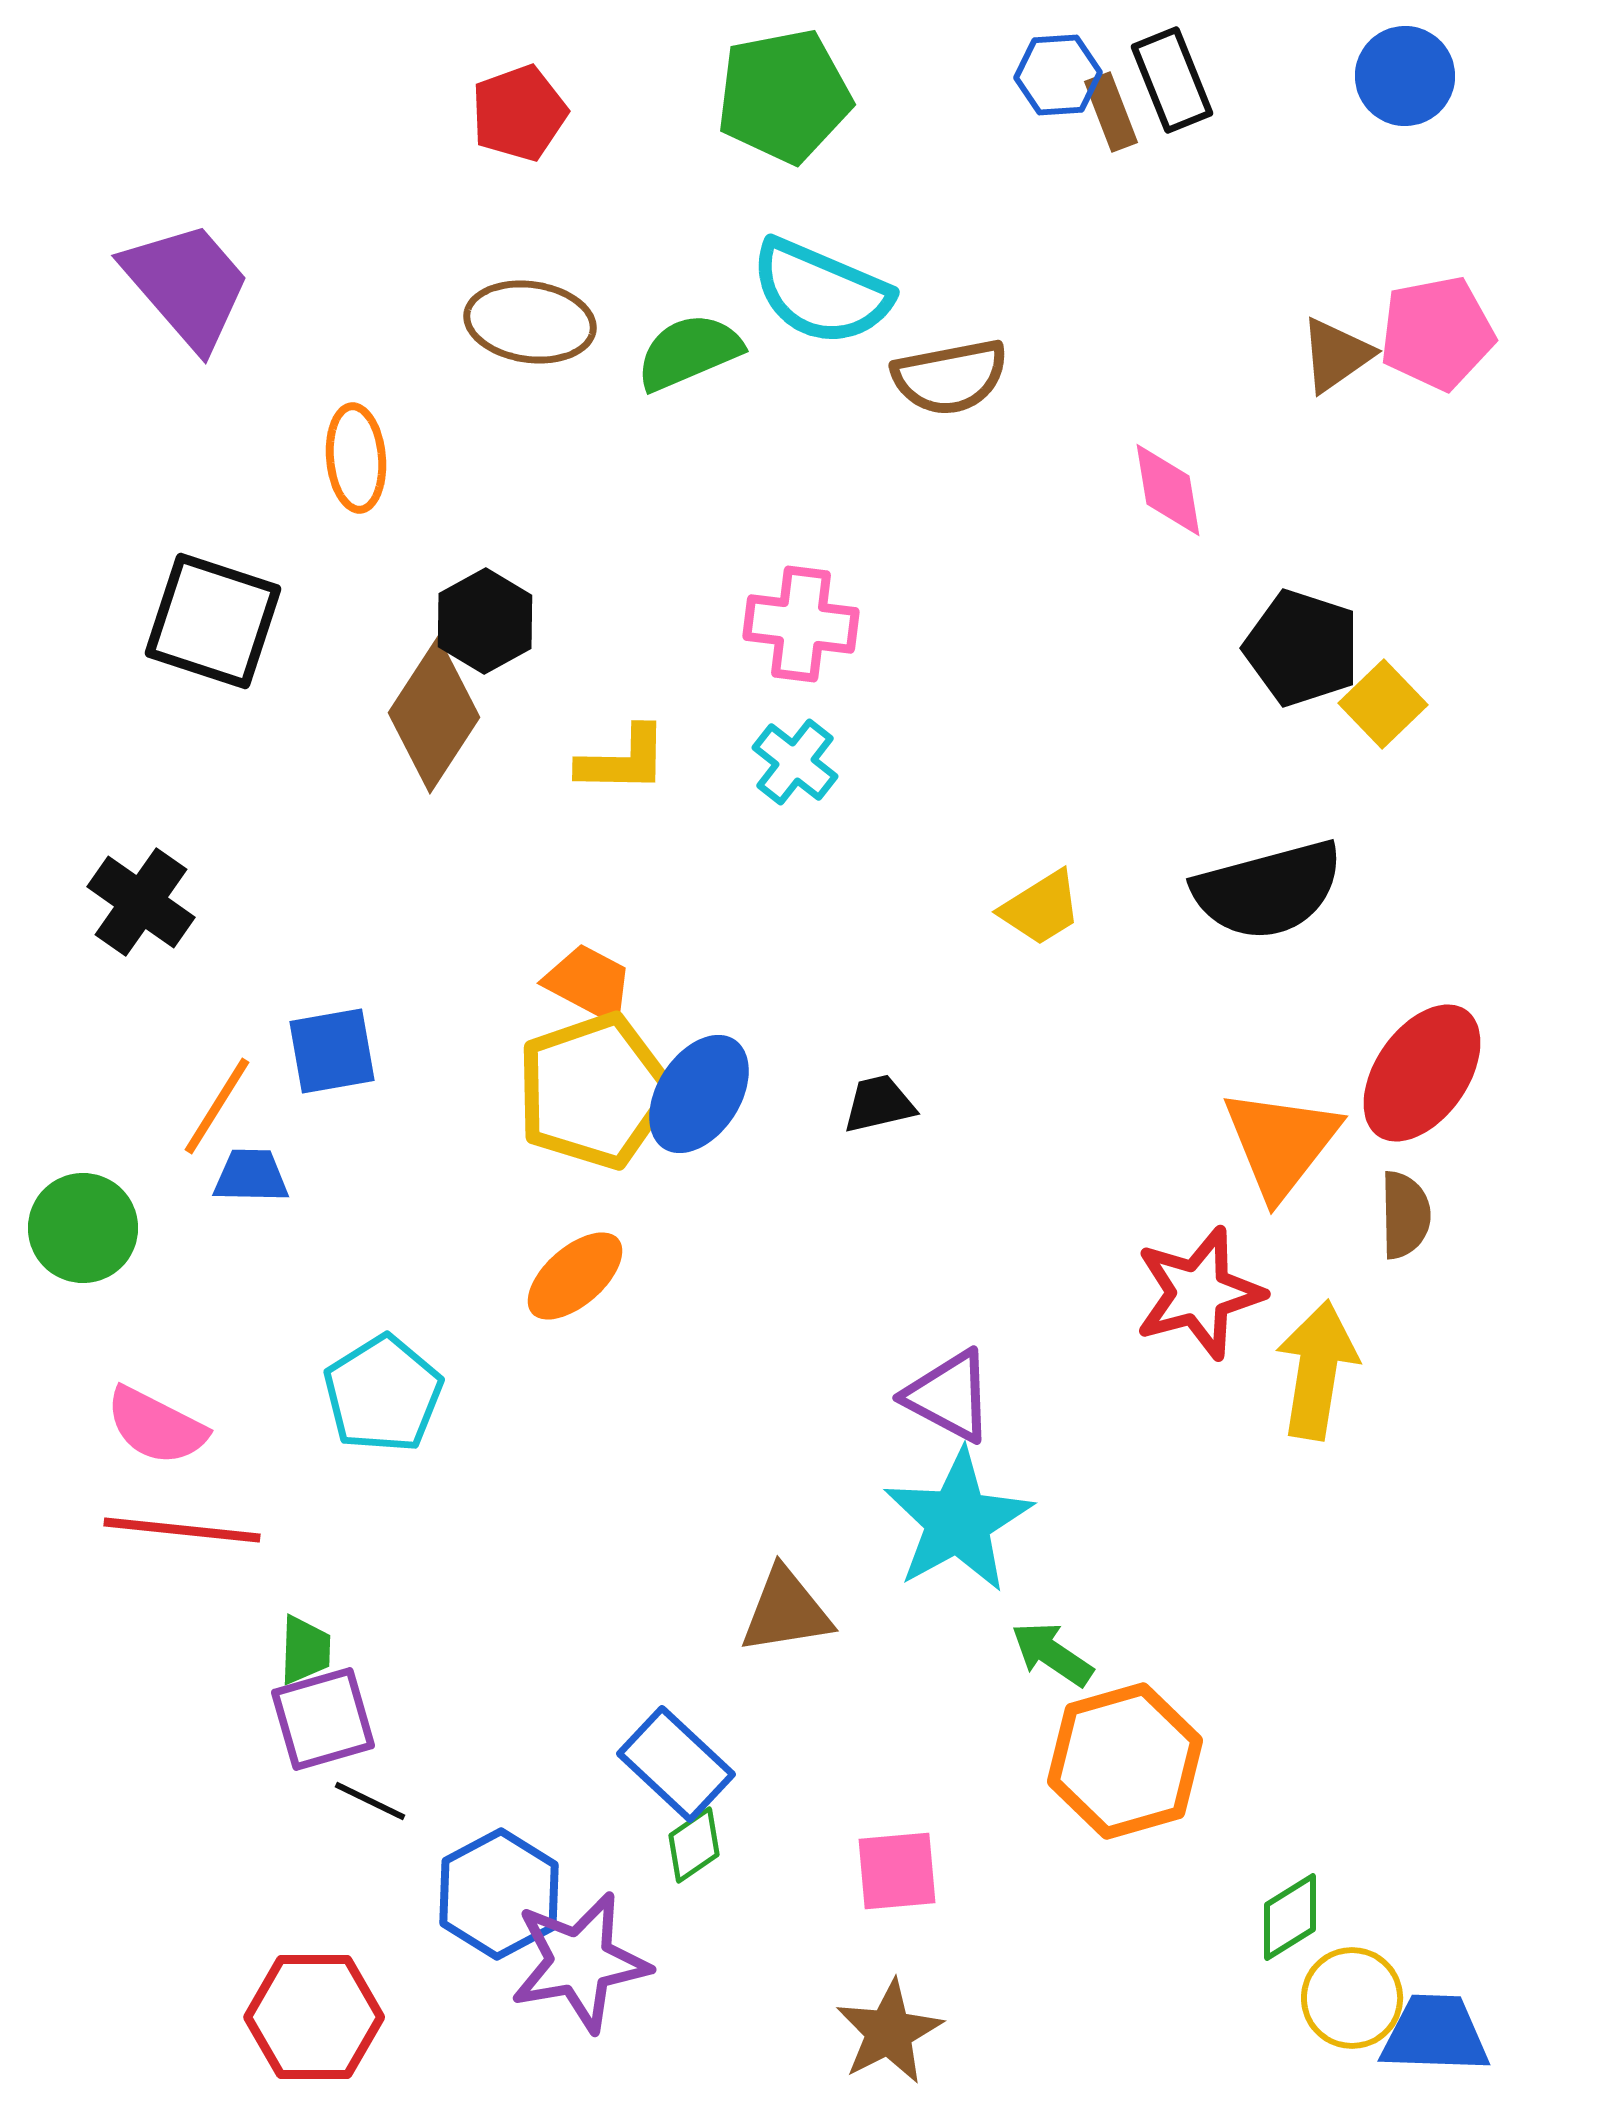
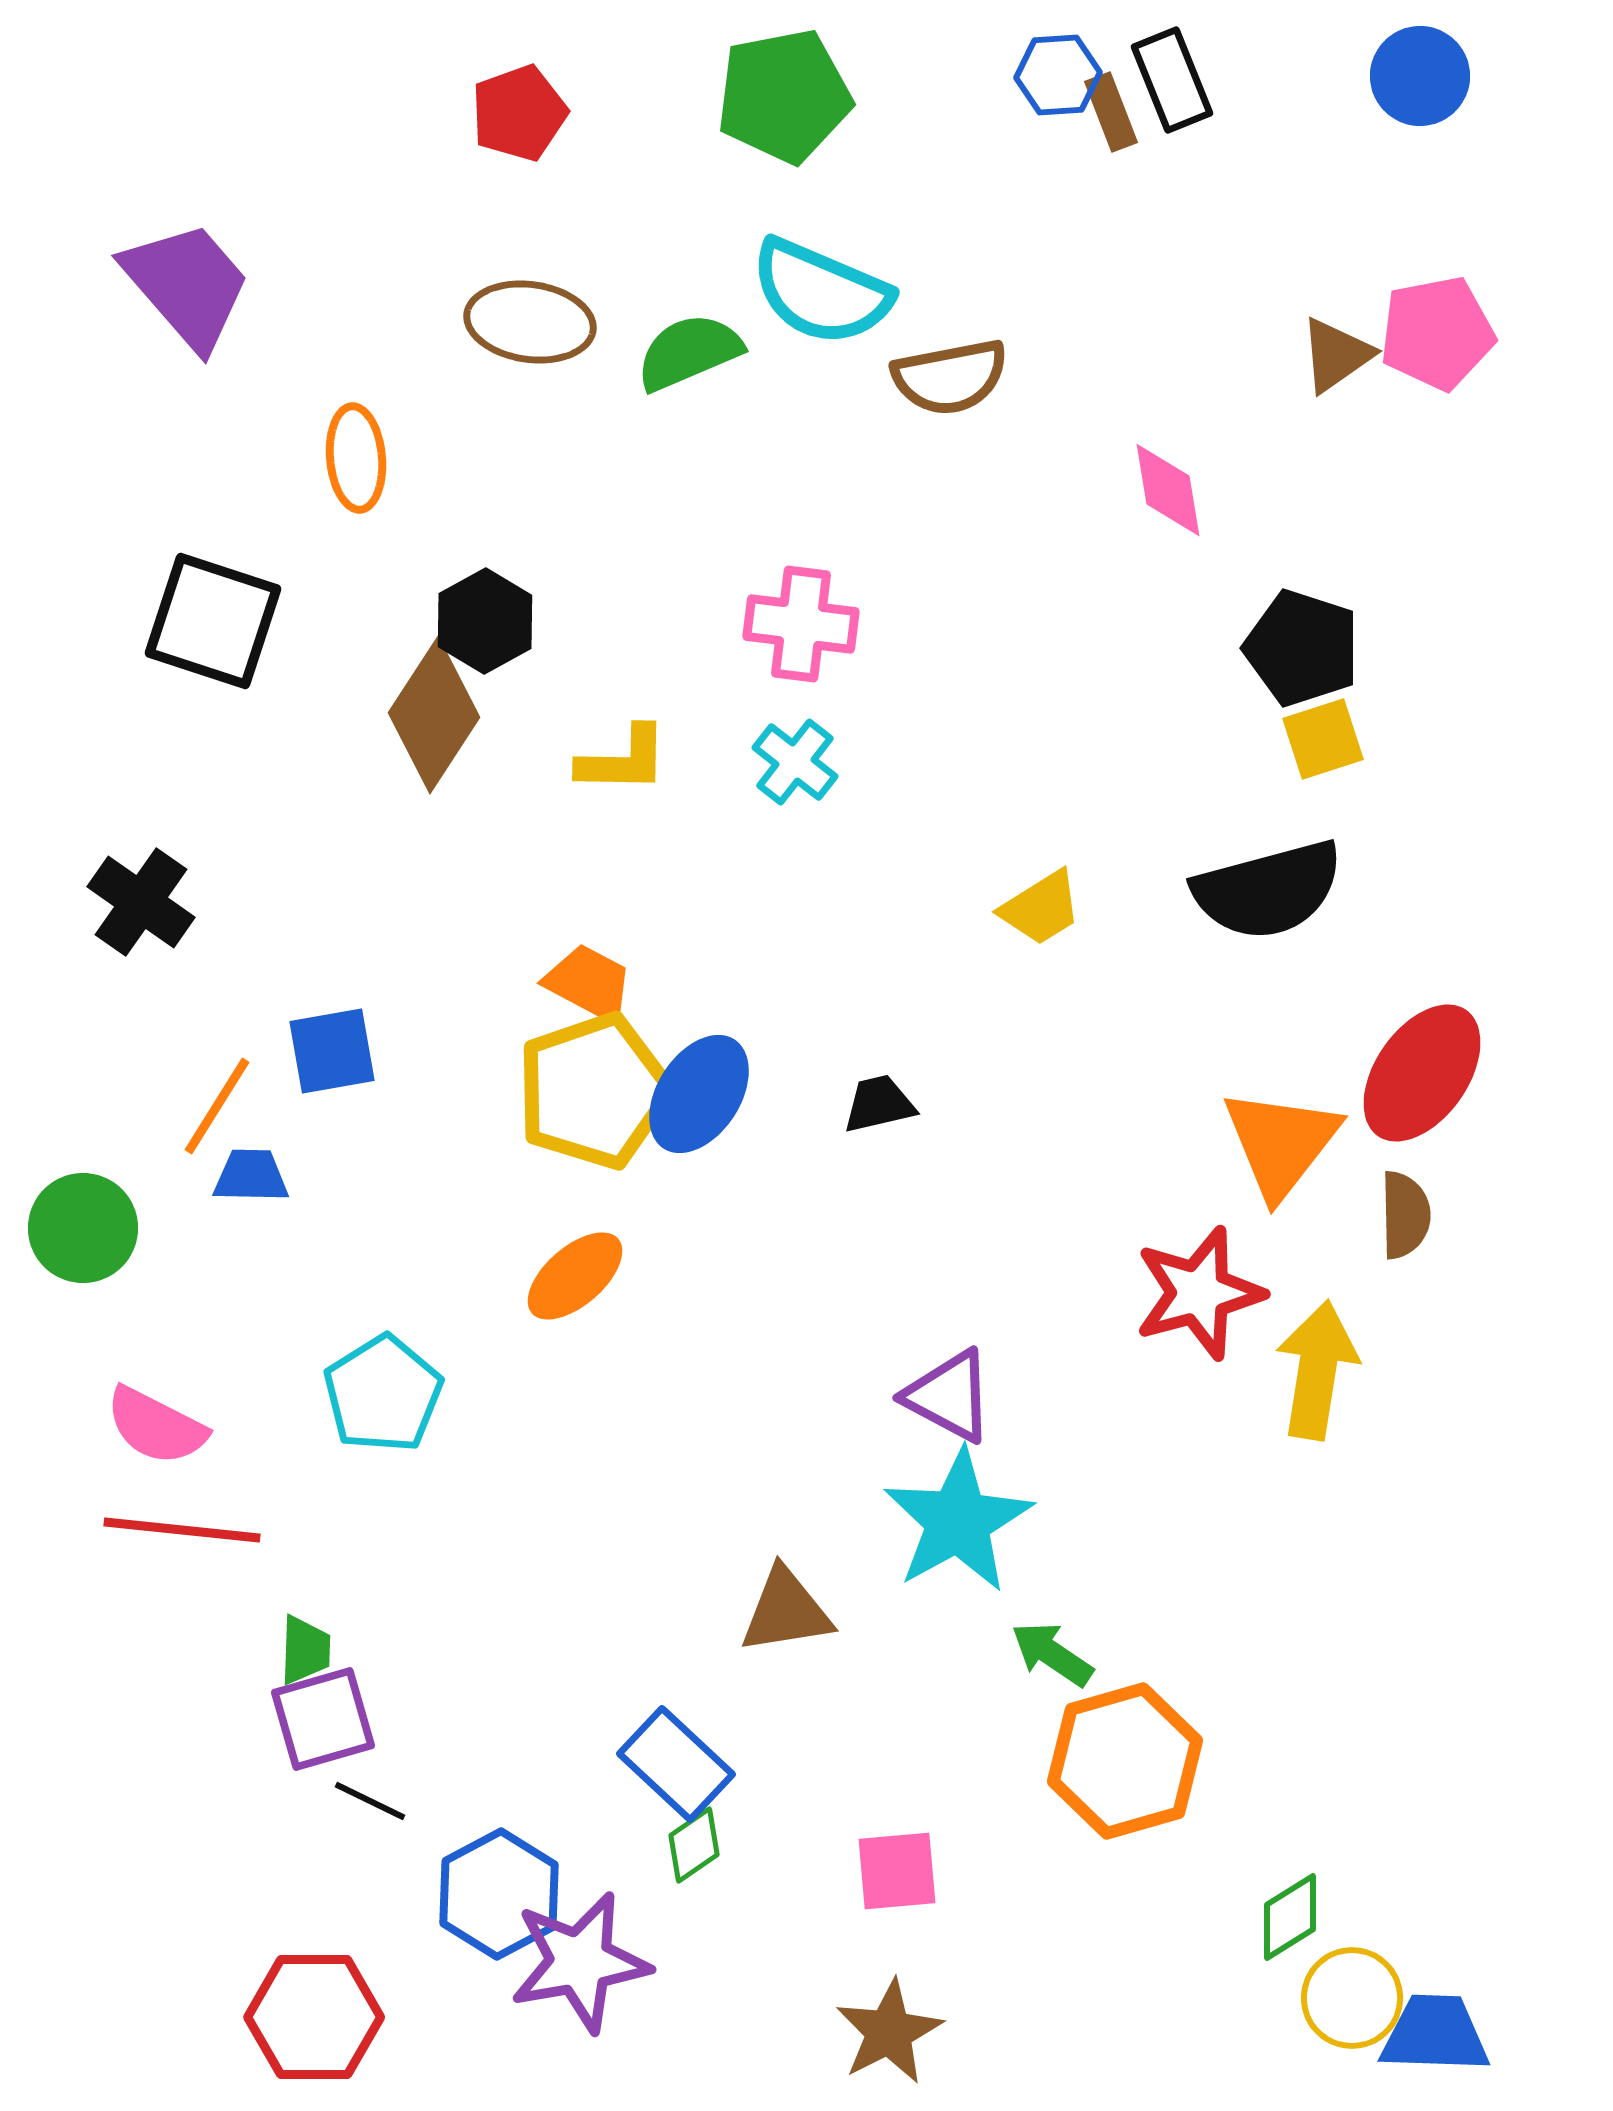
blue circle at (1405, 76): moved 15 px right
yellow square at (1383, 704): moved 60 px left, 35 px down; rotated 26 degrees clockwise
